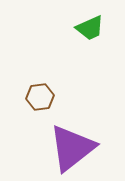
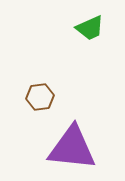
purple triangle: rotated 44 degrees clockwise
